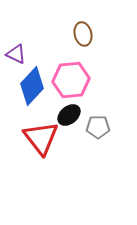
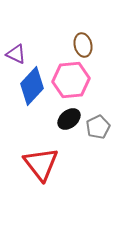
brown ellipse: moved 11 px down
black ellipse: moved 4 px down
gray pentagon: rotated 25 degrees counterclockwise
red triangle: moved 26 px down
